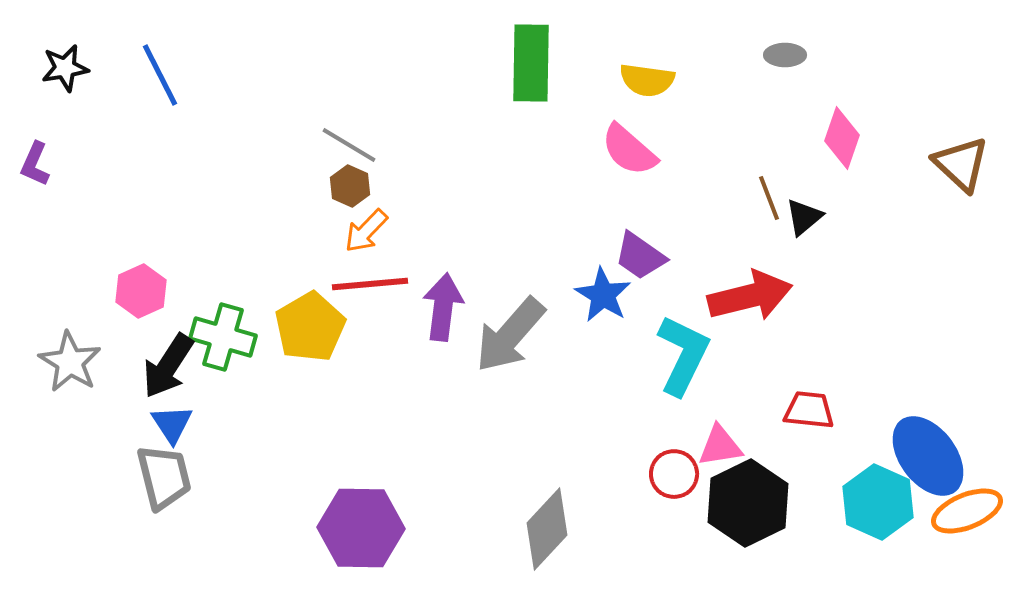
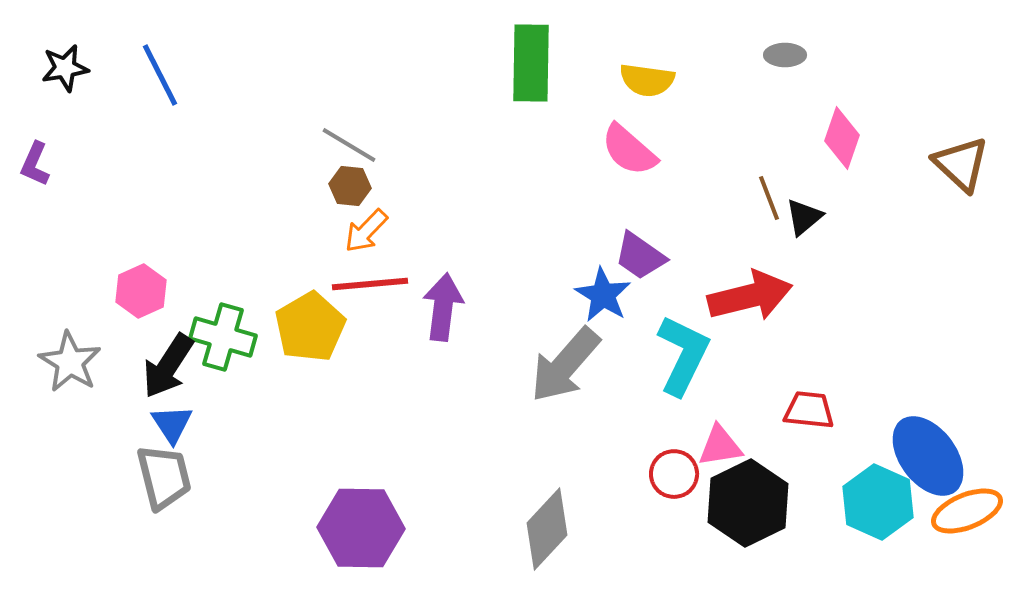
brown hexagon: rotated 18 degrees counterclockwise
gray arrow: moved 55 px right, 30 px down
